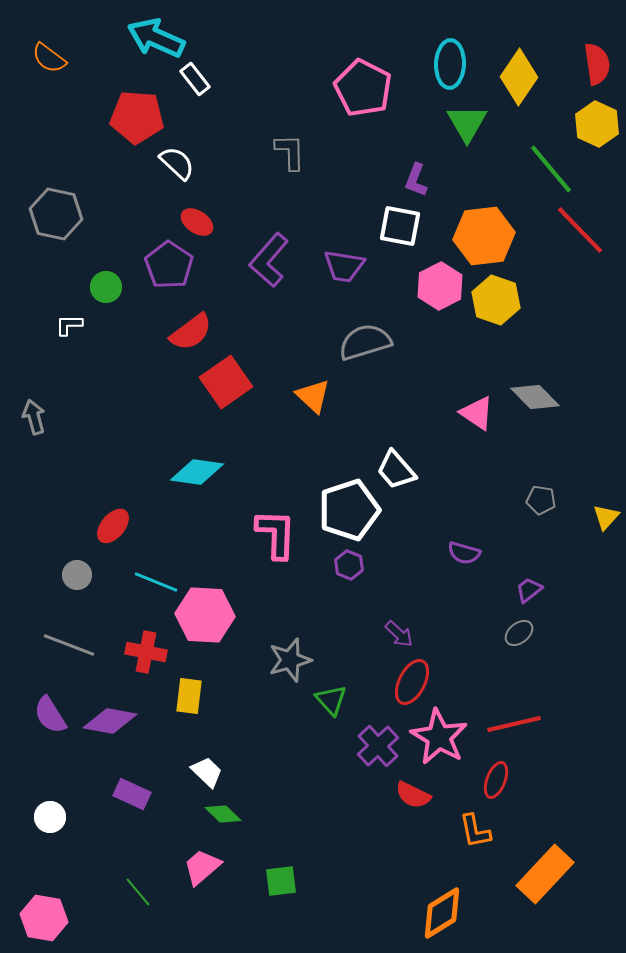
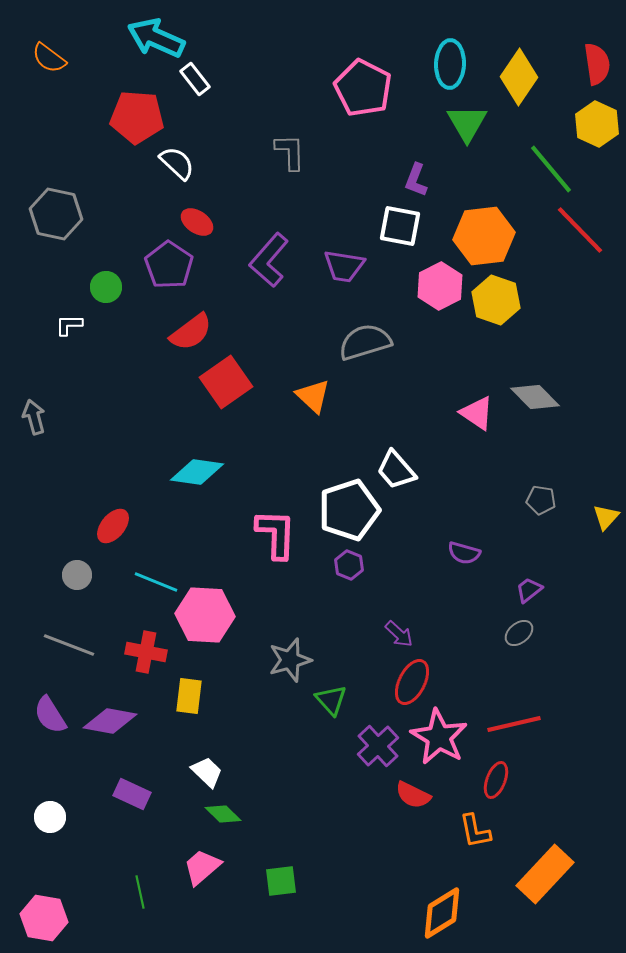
green line at (138, 892): moved 2 px right; rotated 28 degrees clockwise
